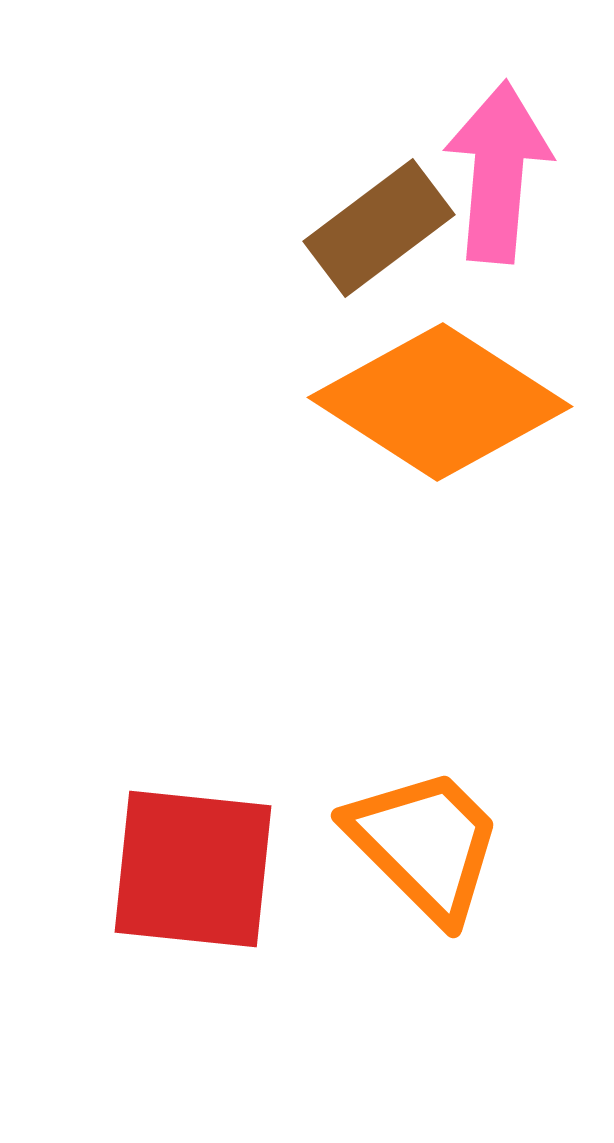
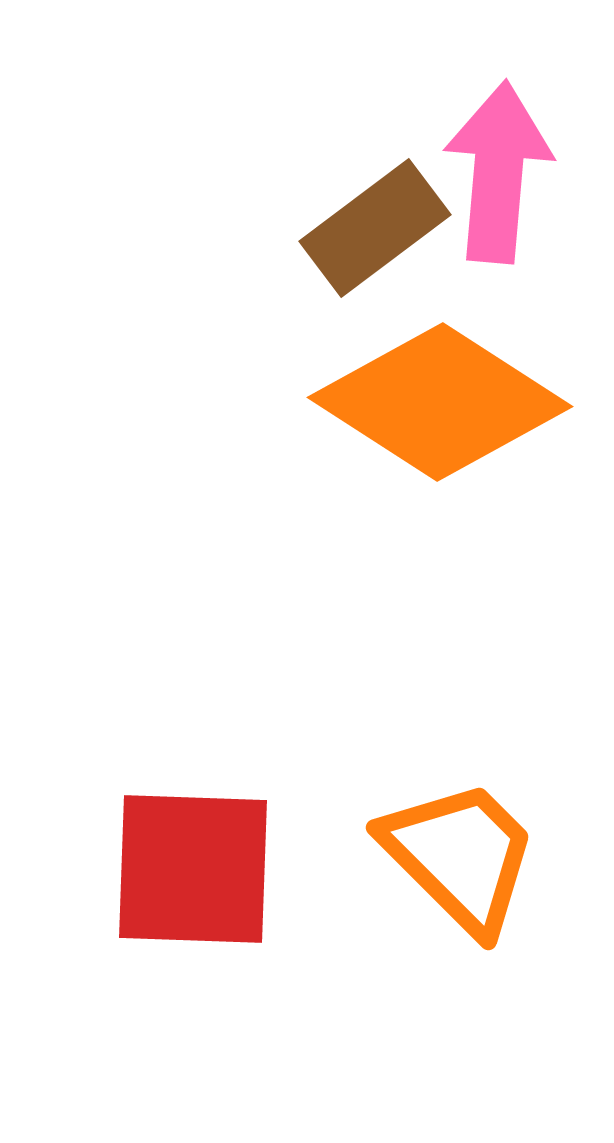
brown rectangle: moved 4 px left
orange trapezoid: moved 35 px right, 12 px down
red square: rotated 4 degrees counterclockwise
